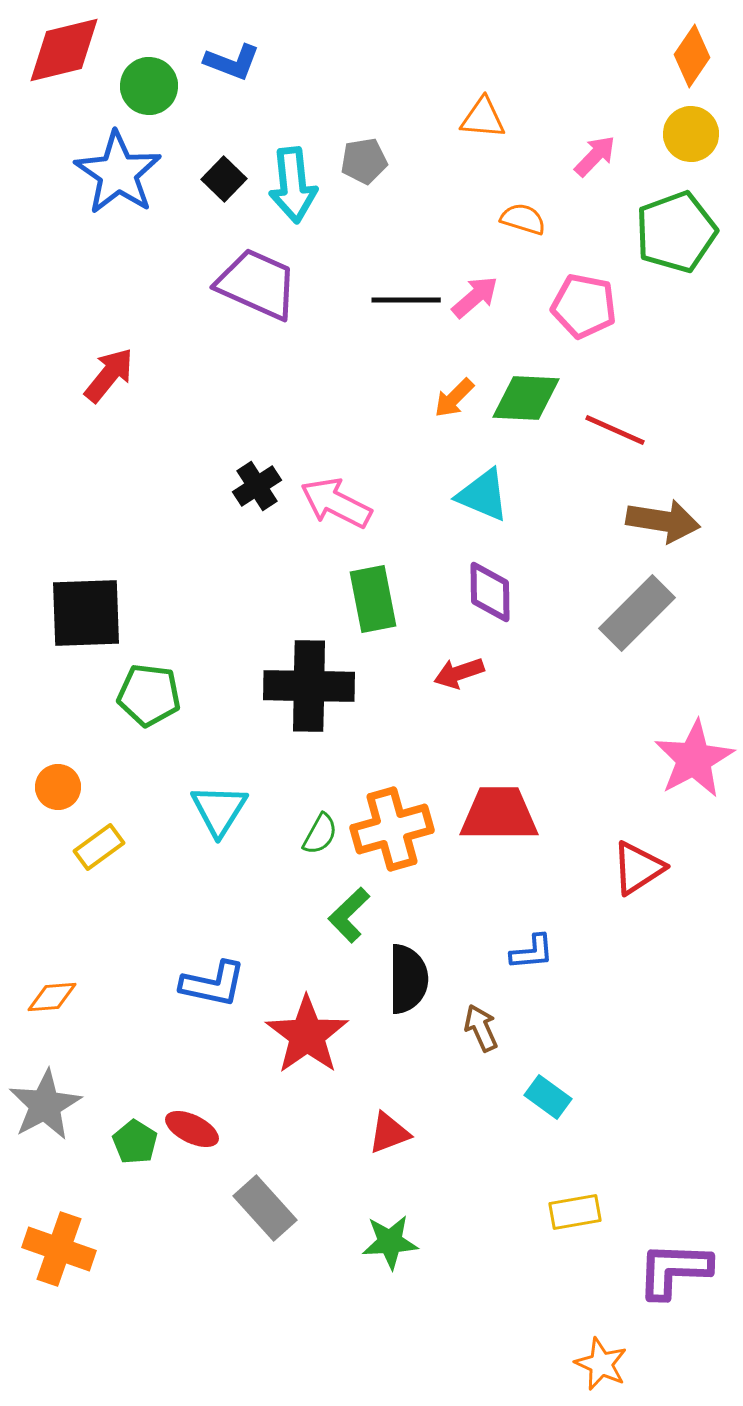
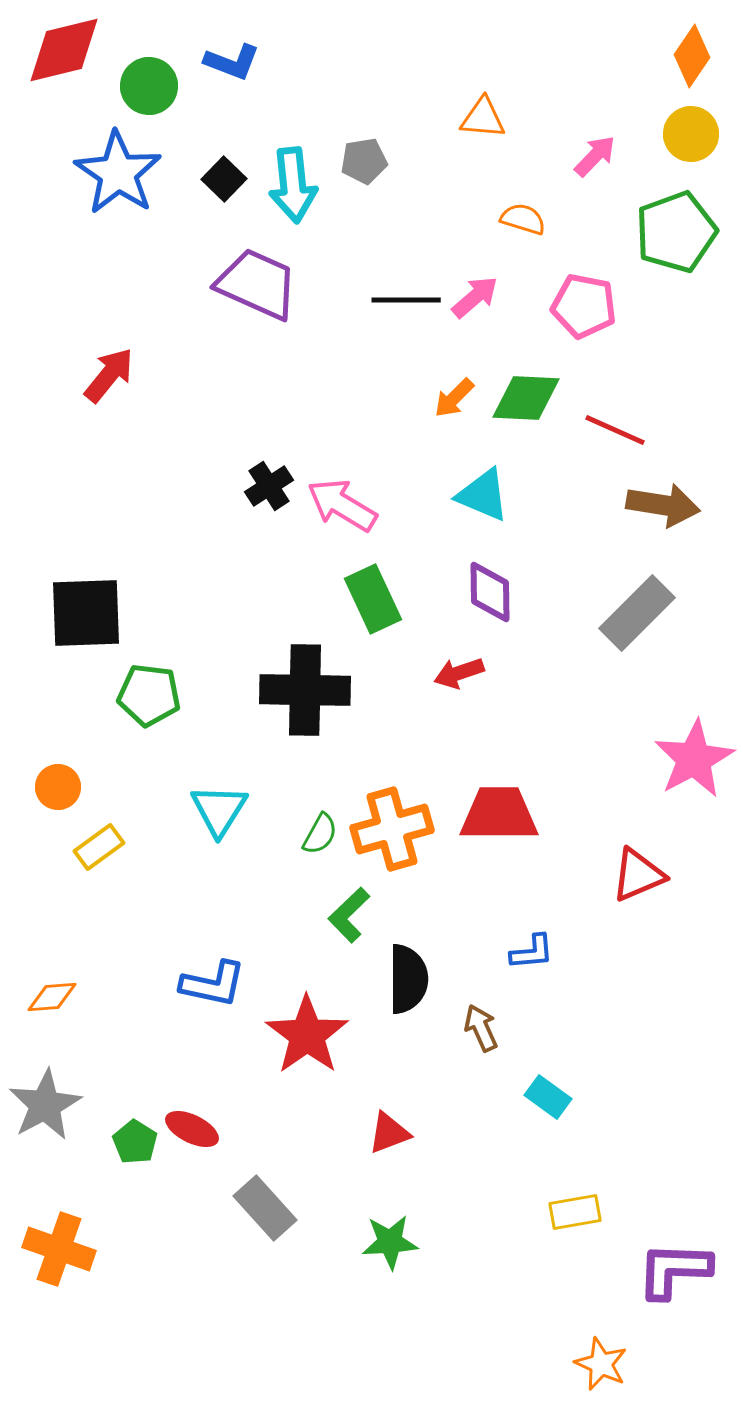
black cross at (257, 486): moved 12 px right
pink arrow at (336, 503): moved 6 px right, 2 px down; rotated 4 degrees clockwise
brown arrow at (663, 521): moved 16 px up
green rectangle at (373, 599): rotated 14 degrees counterclockwise
black cross at (309, 686): moved 4 px left, 4 px down
red triangle at (638, 868): moved 7 px down; rotated 10 degrees clockwise
